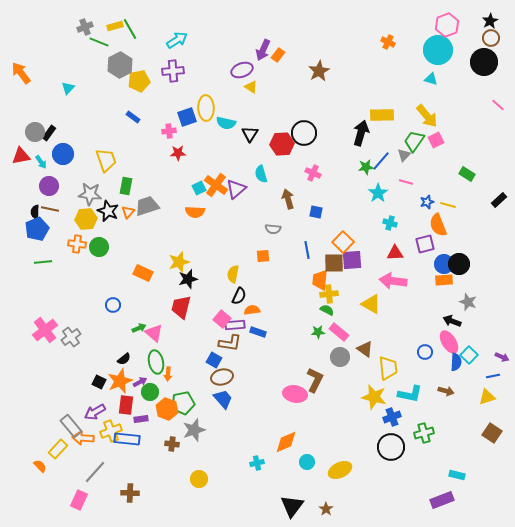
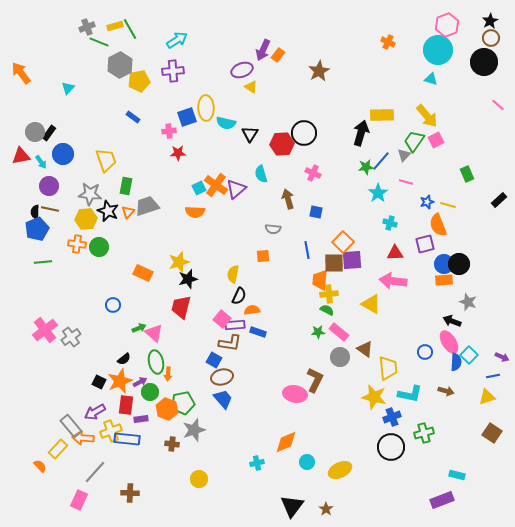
gray cross at (85, 27): moved 2 px right
green rectangle at (467, 174): rotated 35 degrees clockwise
